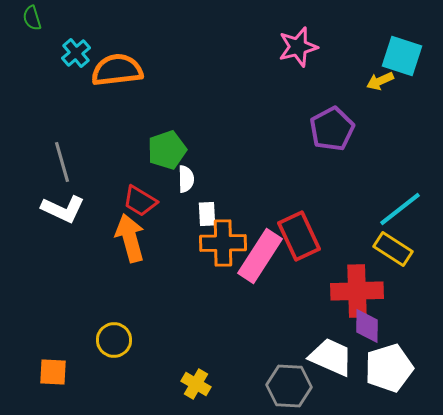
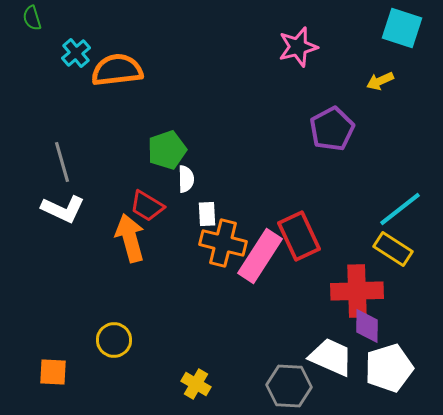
cyan square: moved 28 px up
red trapezoid: moved 7 px right, 5 px down
orange cross: rotated 15 degrees clockwise
